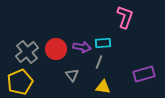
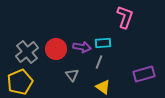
yellow triangle: rotated 28 degrees clockwise
